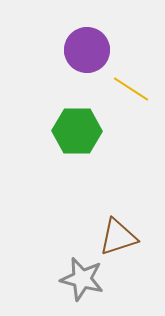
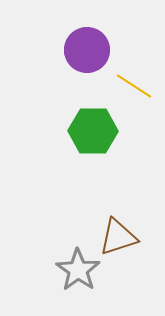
yellow line: moved 3 px right, 3 px up
green hexagon: moved 16 px right
gray star: moved 4 px left, 9 px up; rotated 21 degrees clockwise
